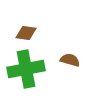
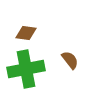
brown semicircle: rotated 36 degrees clockwise
